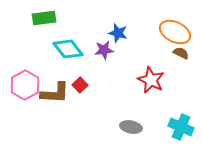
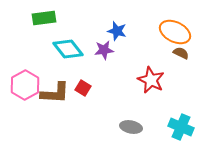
blue star: moved 1 px left, 2 px up
red square: moved 3 px right, 3 px down; rotated 14 degrees counterclockwise
